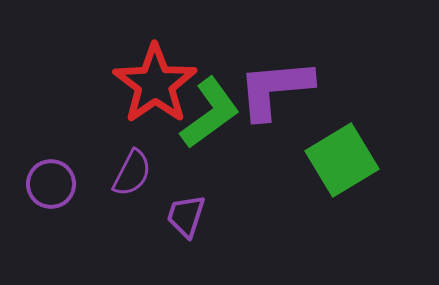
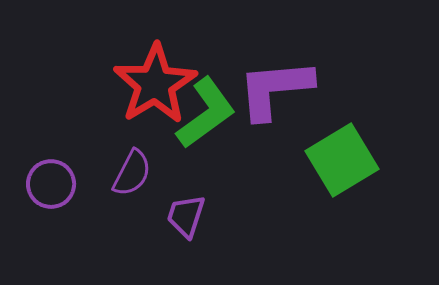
red star: rotated 4 degrees clockwise
green L-shape: moved 4 px left
